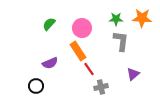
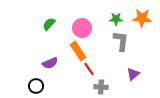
gray cross: rotated 16 degrees clockwise
